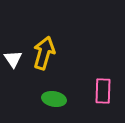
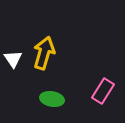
pink rectangle: rotated 30 degrees clockwise
green ellipse: moved 2 px left
